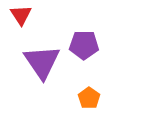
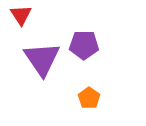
purple triangle: moved 3 px up
